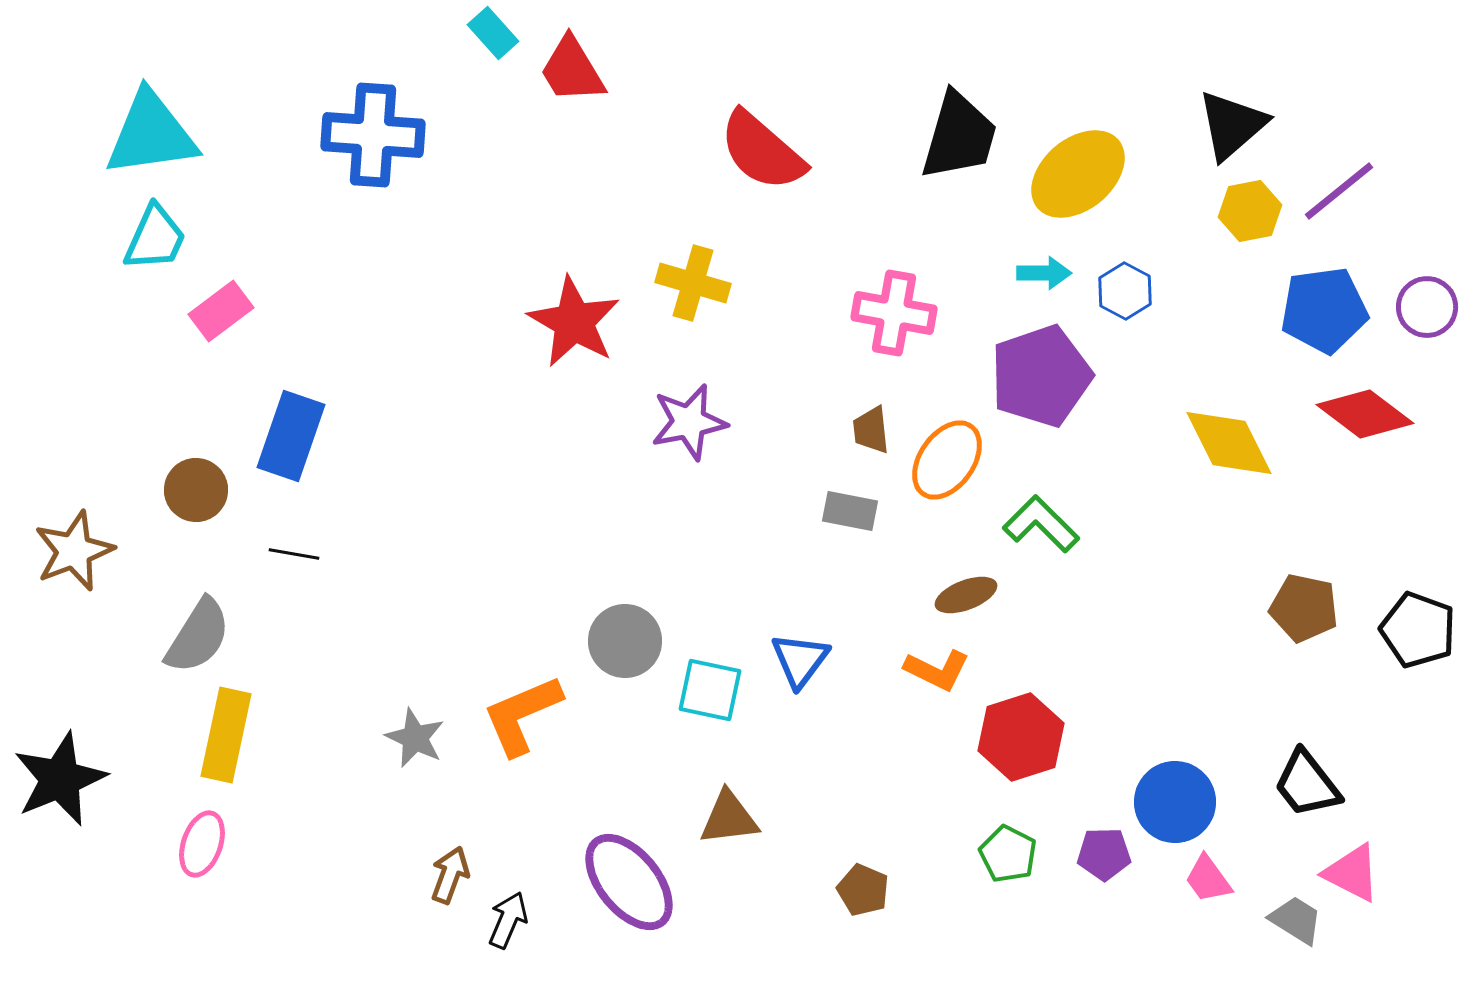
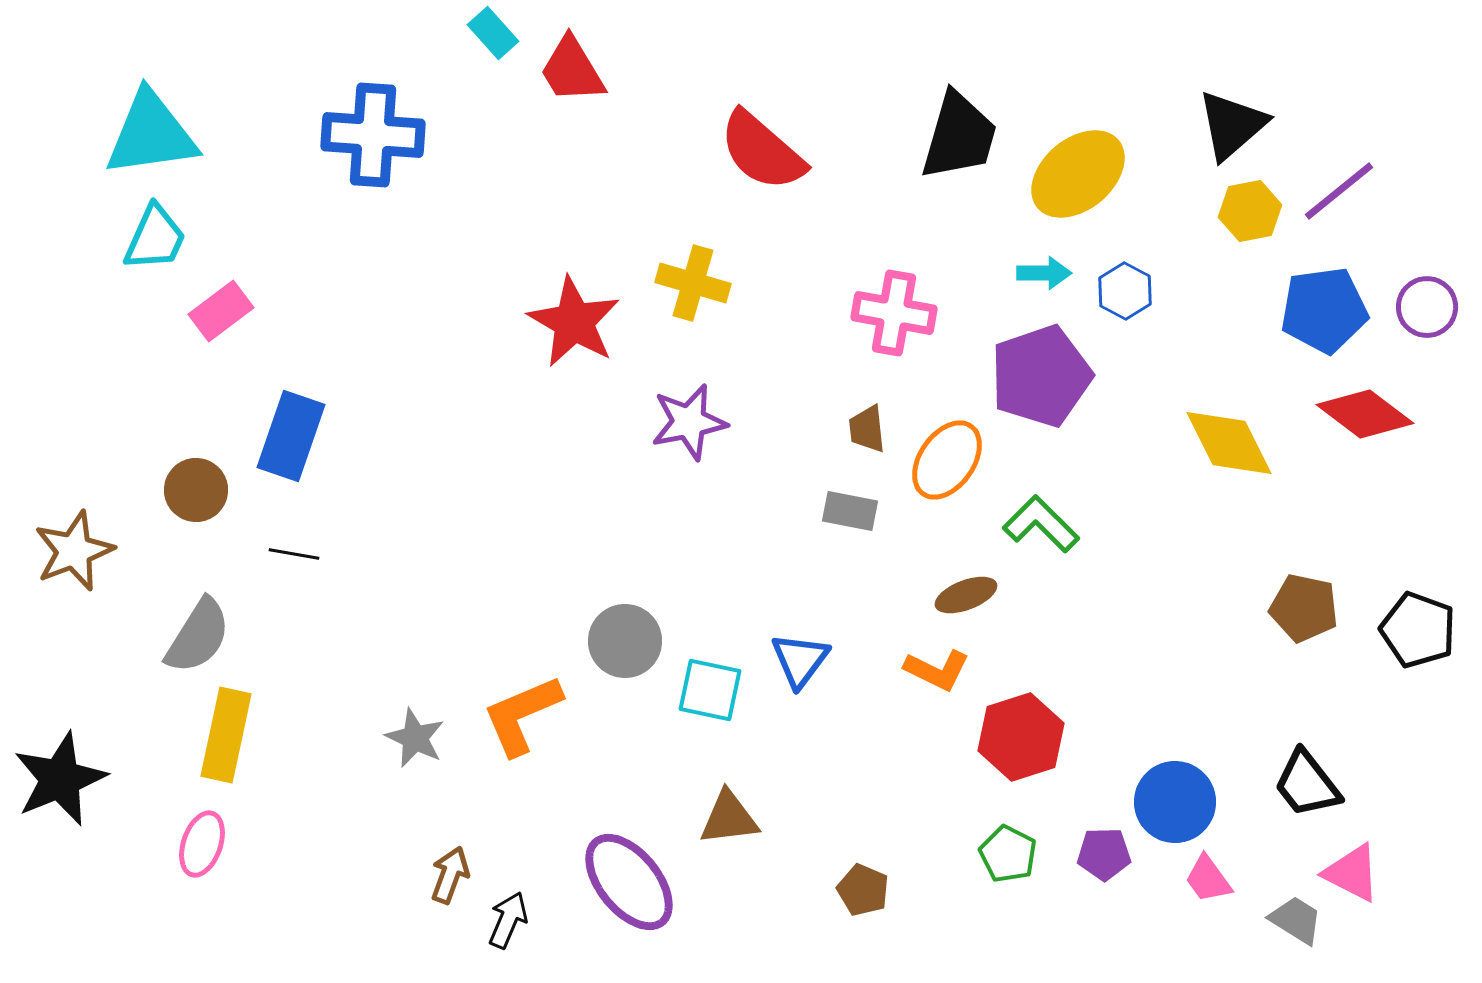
brown trapezoid at (871, 430): moved 4 px left, 1 px up
